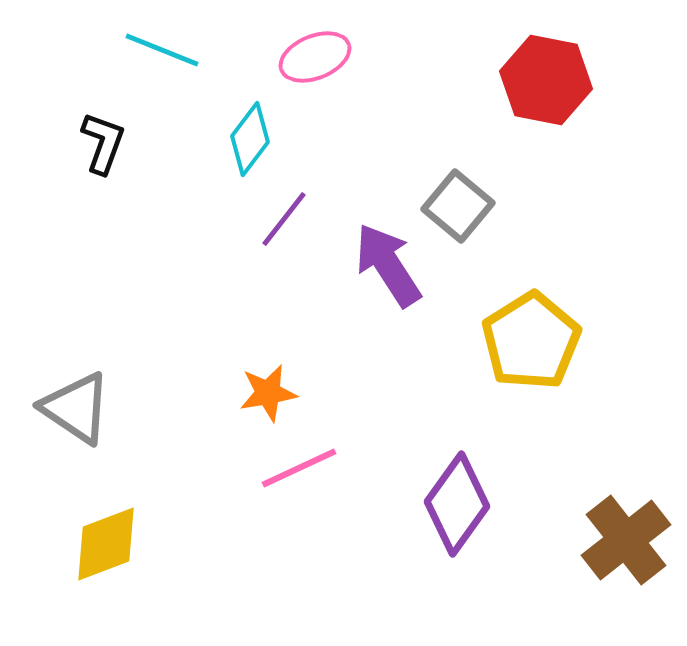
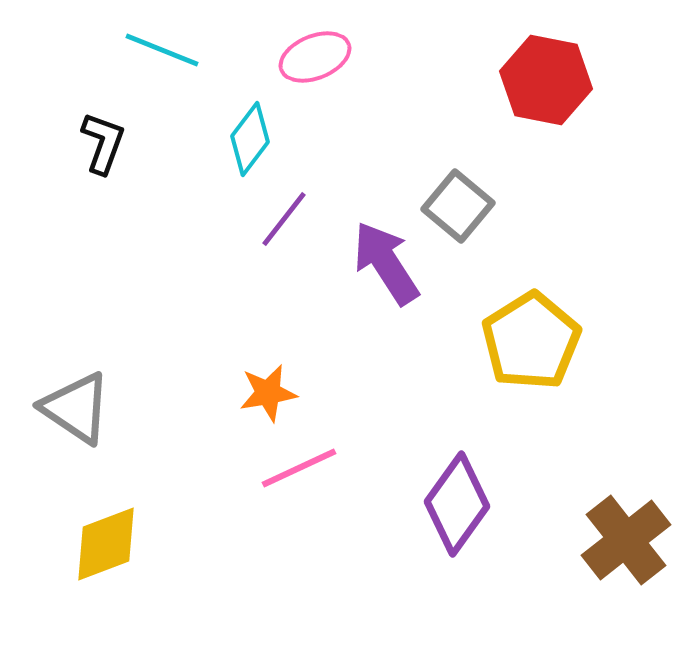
purple arrow: moved 2 px left, 2 px up
